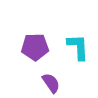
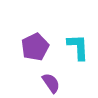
purple pentagon: rotated 24 degrees counterclockwise
